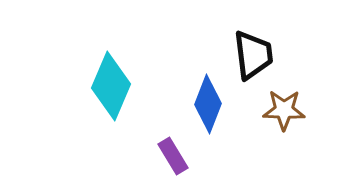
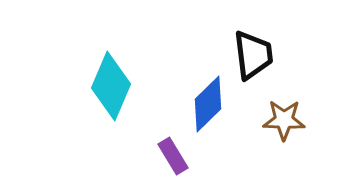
blue diamond: rotated 24 degrees clockwise
brown star: moved 10 px down
